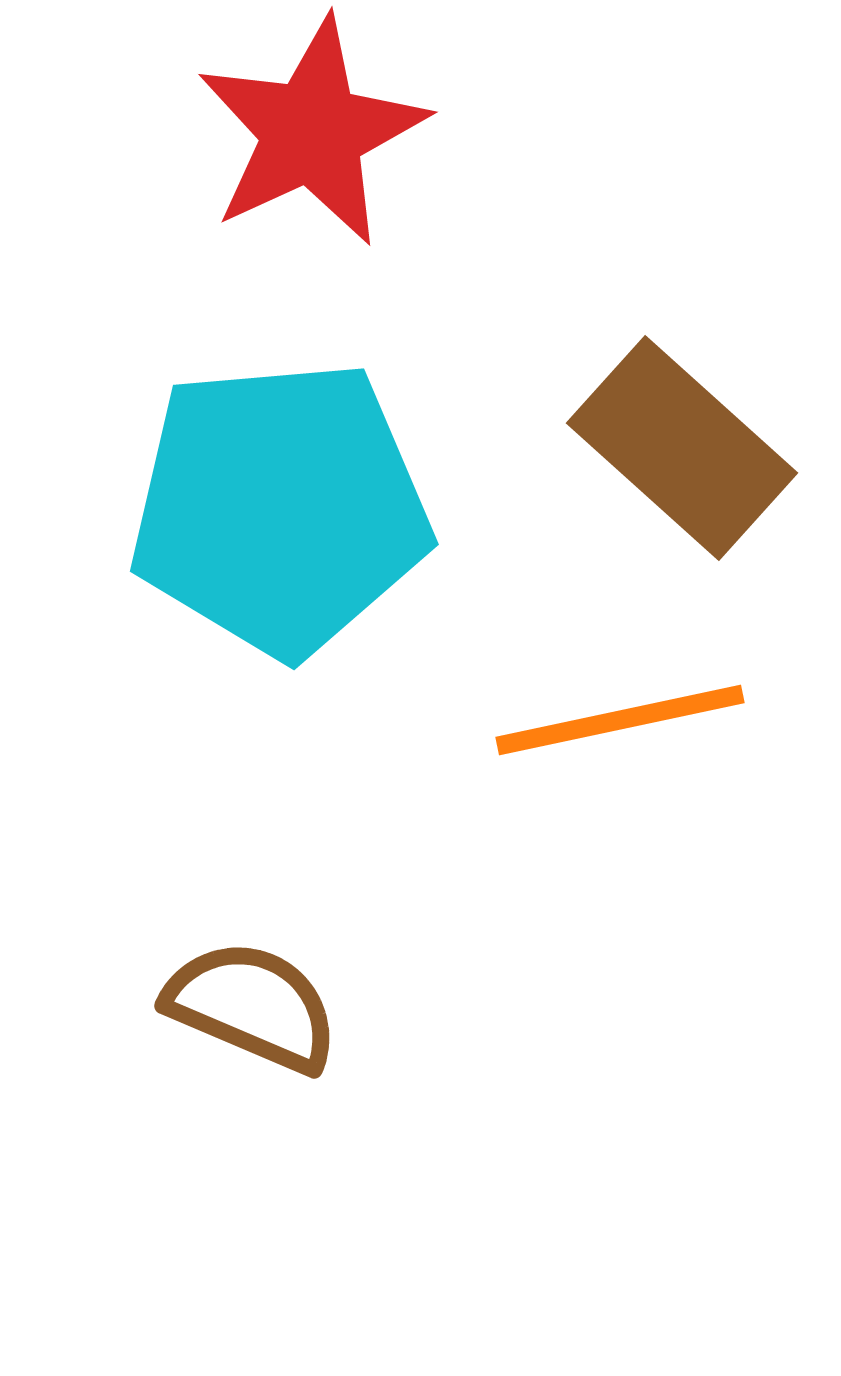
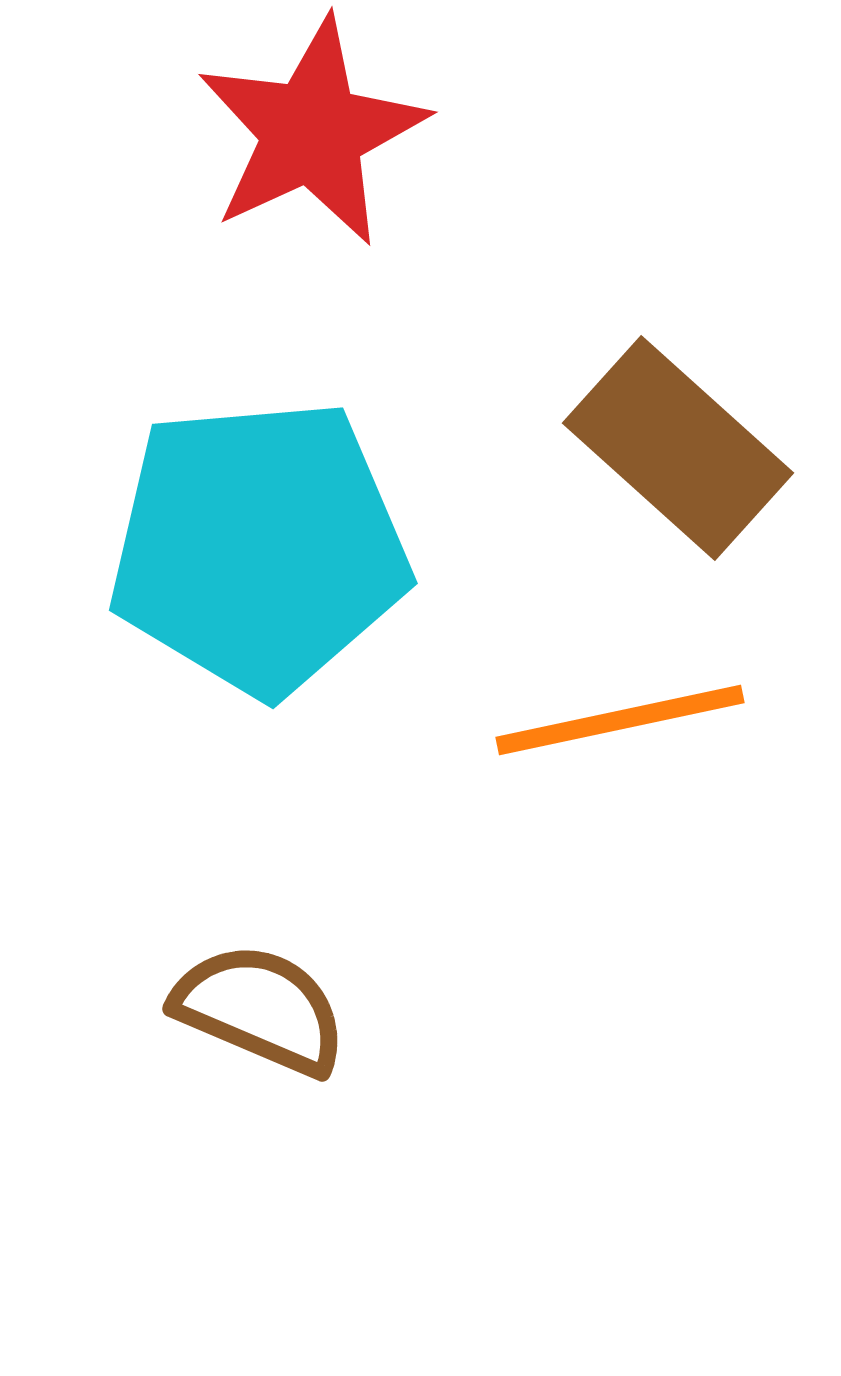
brown rectangle: moved 4 px left
cyan pentagon: moved 21 px left, 39 px down
brown semicircle: moved 8 px right, 3 px down
